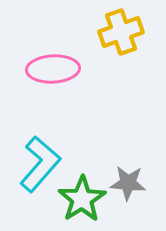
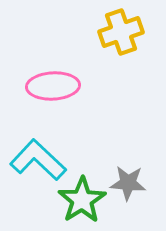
pink ellipse: moved 17 px down
cyan L-shape: moved 2 px left, 4 px up; rotated 88 degrees counterclockwise
green star: moved 1 px down
